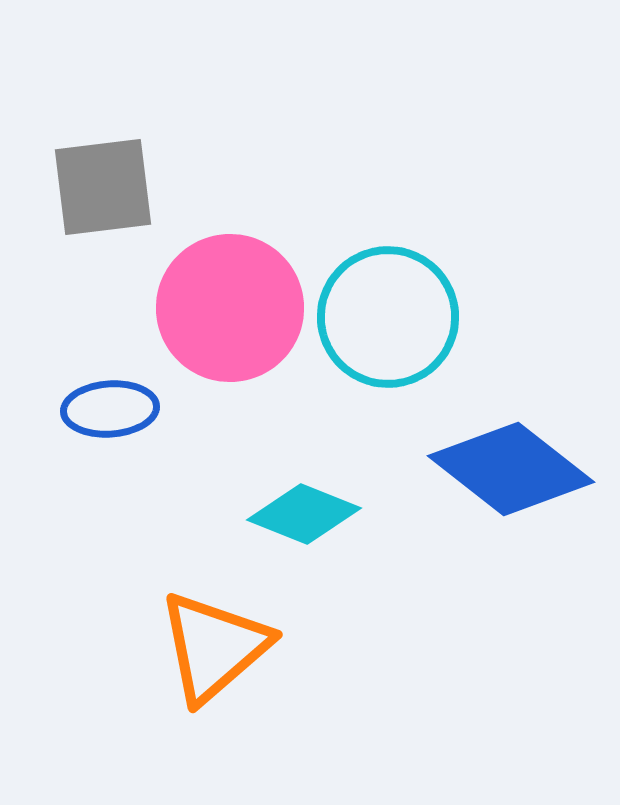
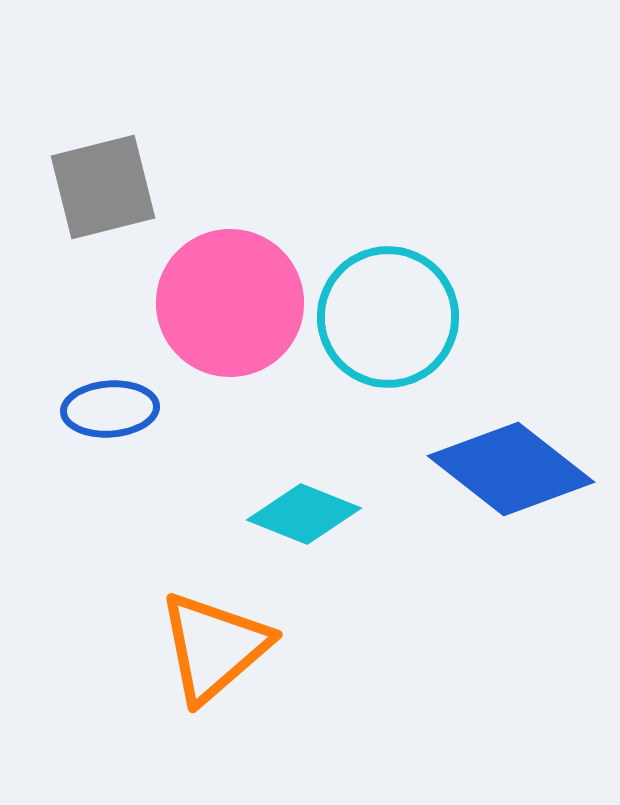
gray square: rotated 7 degrees counterclockwise
pink circle: moved 5 px up
